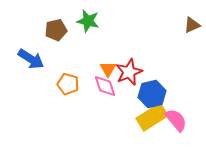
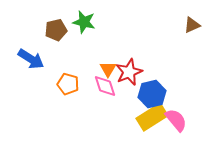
green star: moved 4 px left, 1 px down
